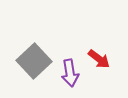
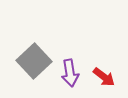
red arrow: moved 5 px right, 18 px down
